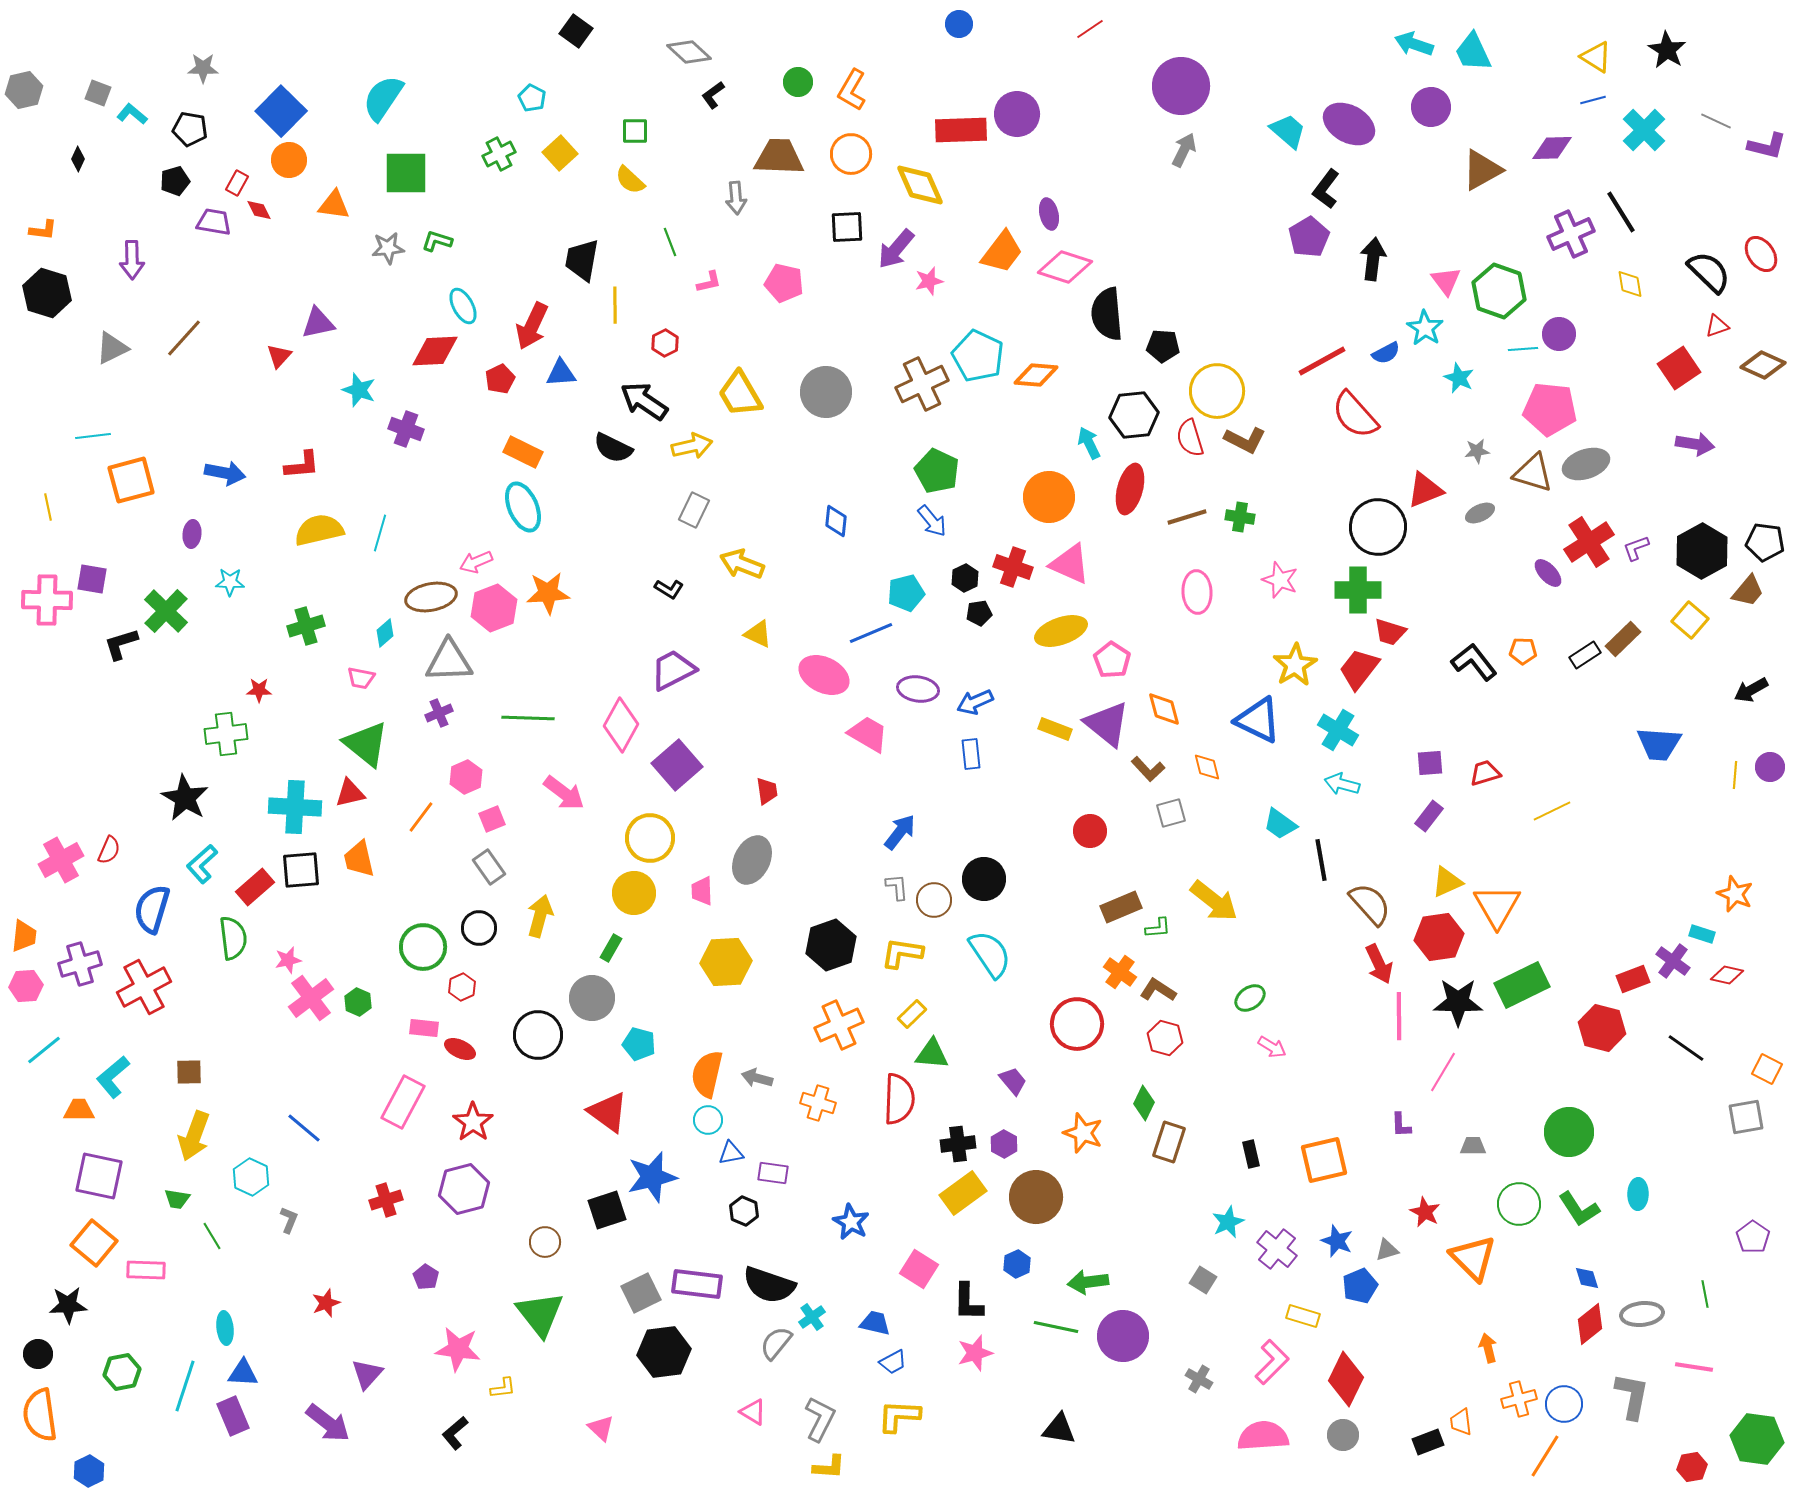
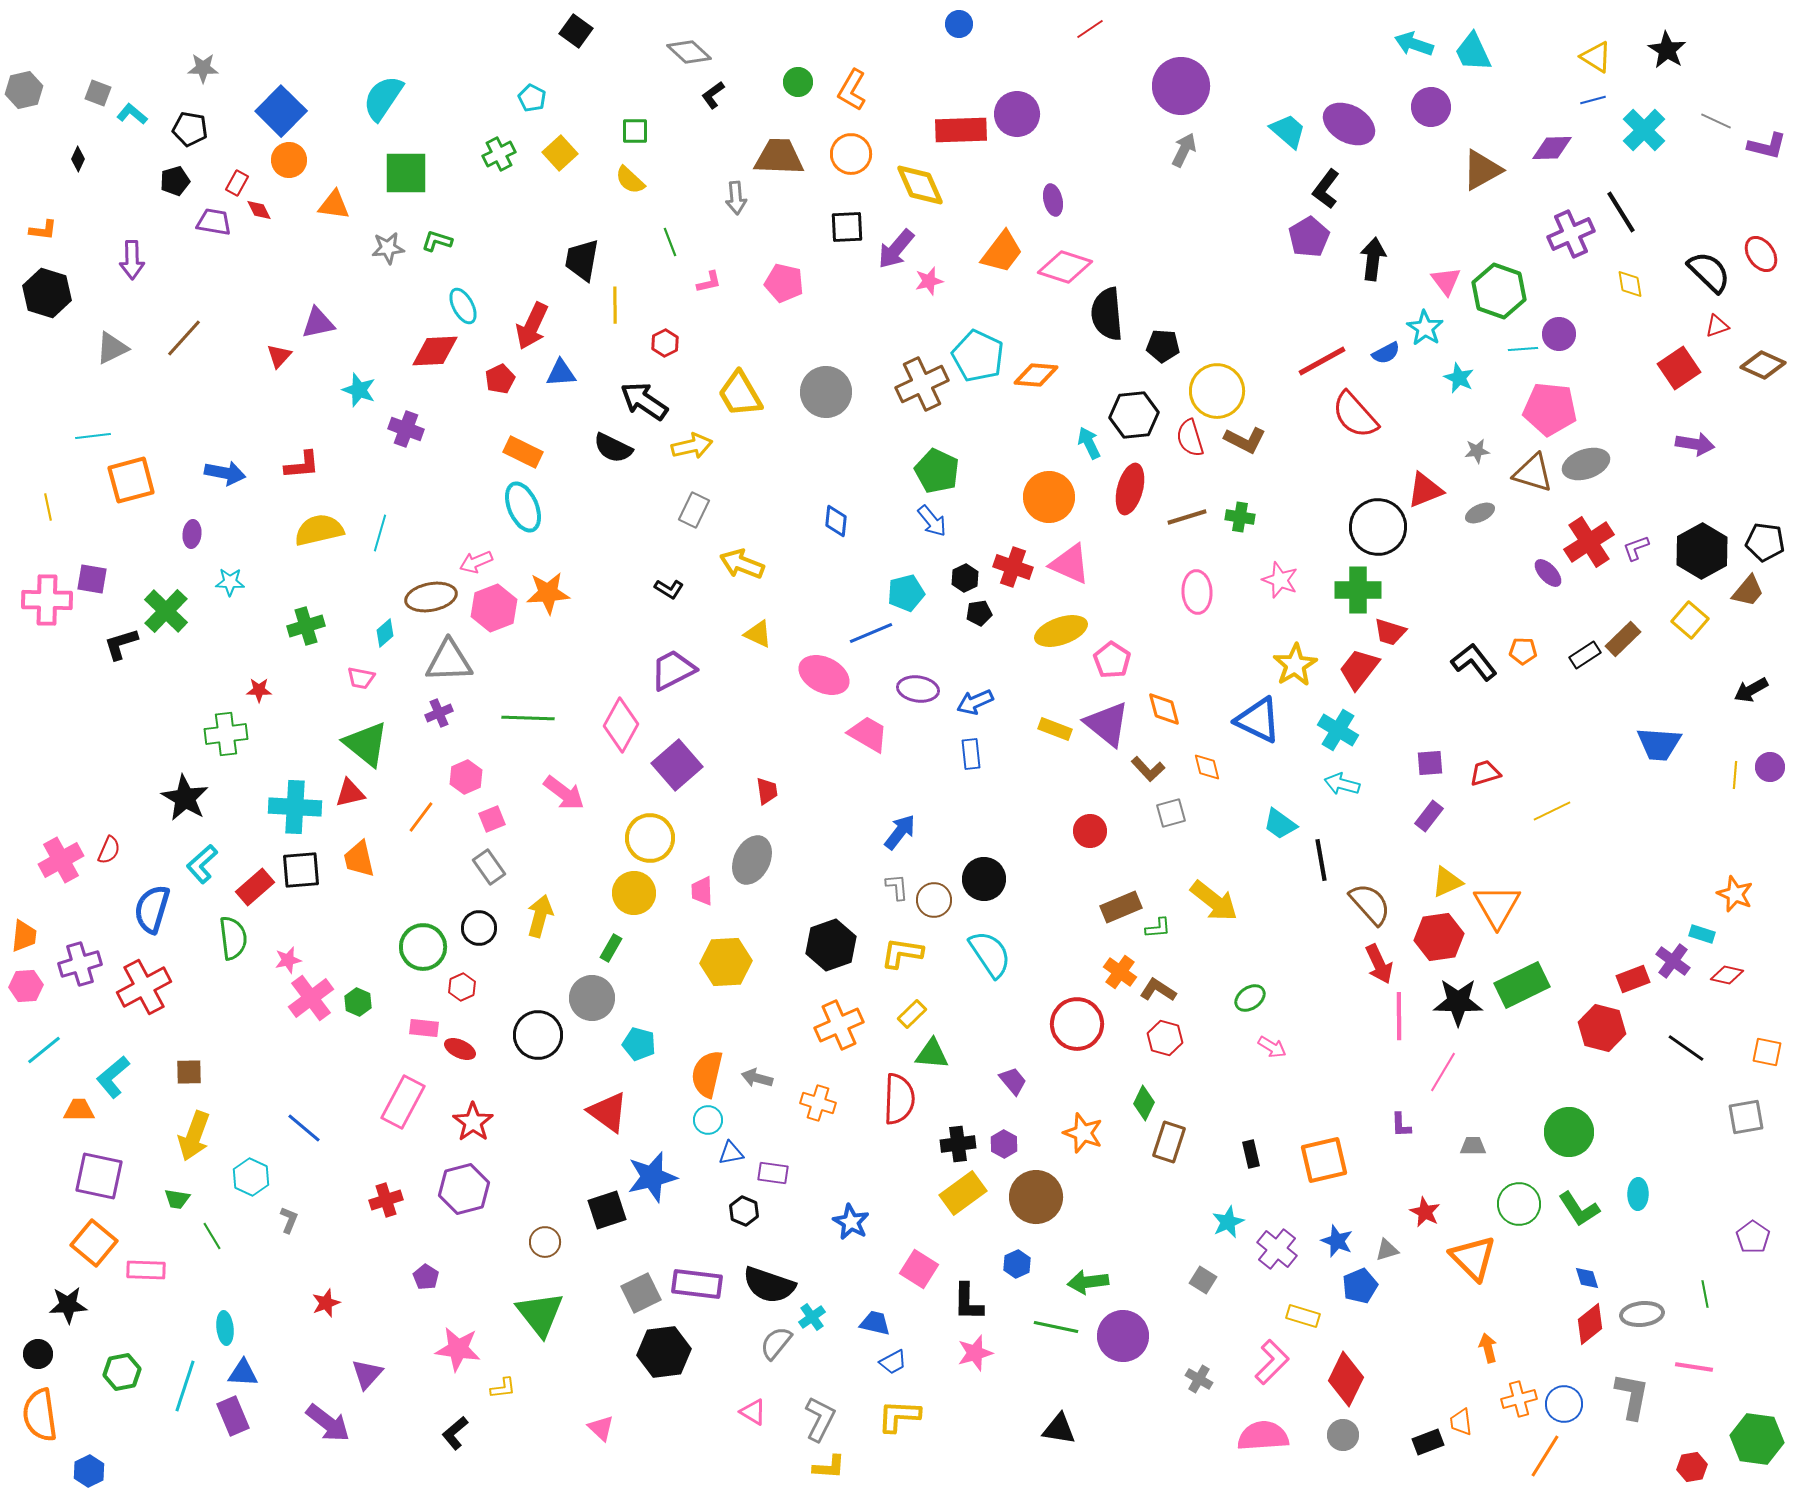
purple ellipse at (1049, 214): moved 4 px right, 14 px up
orange square at (1767, 1069): moved 17 px up; rotated 16 degrees counterclockwise
